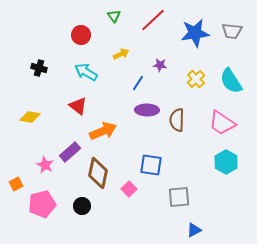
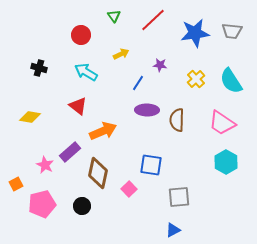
blue triangle: moved 21 px left
